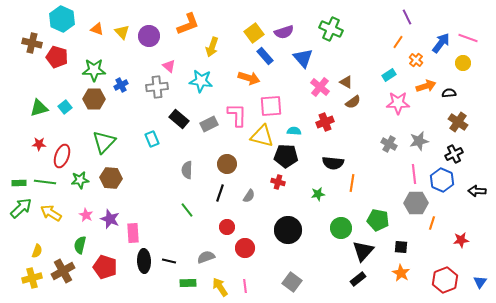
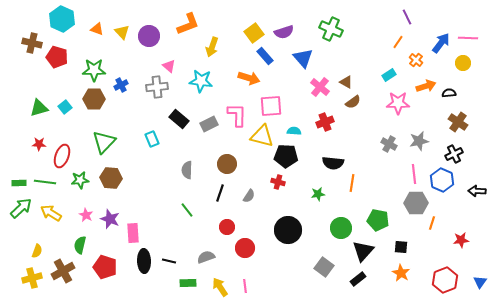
pink line at (468, 38): rotated 18 degrees counterclockwise
gray square at (292, 282): moved 32 px right, 15 px up
